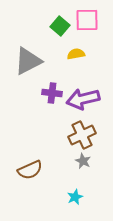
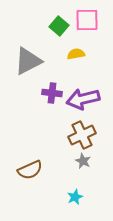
green square: moved 1 px left
